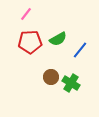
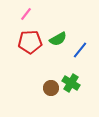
brown circle: moved 11 px down
